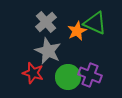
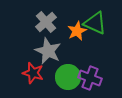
purple cross: moved 3 px down
